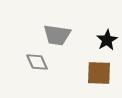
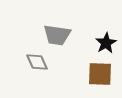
black star: moved 1 px left, 3 px down
brown square: moved 1 px right, 1 px down
